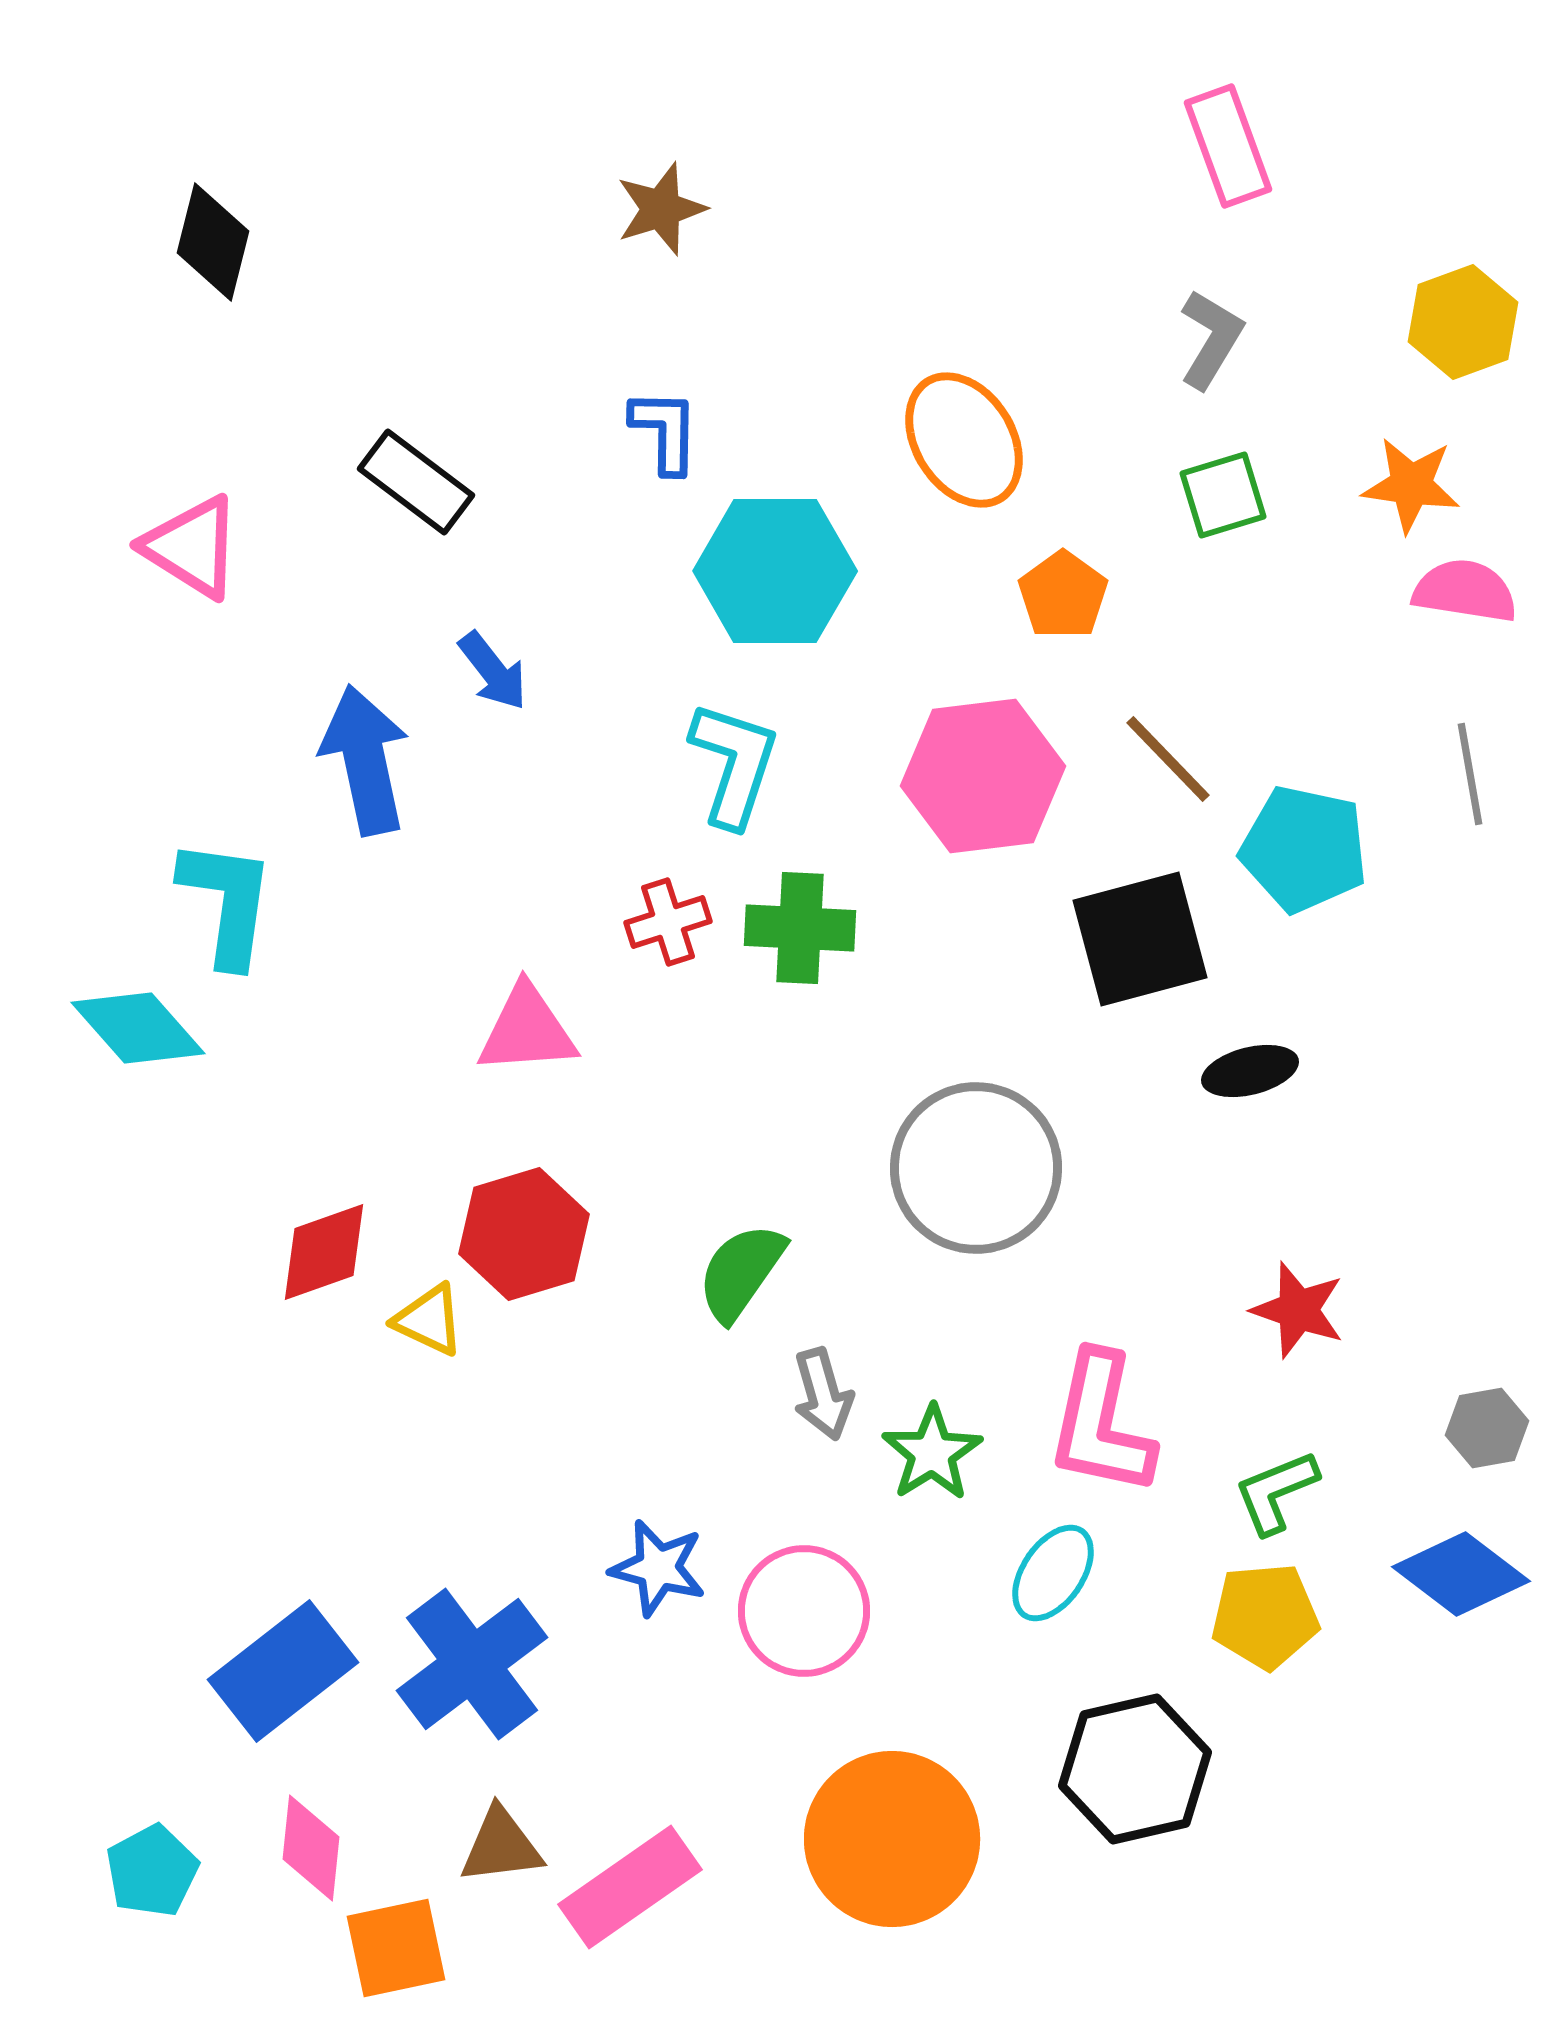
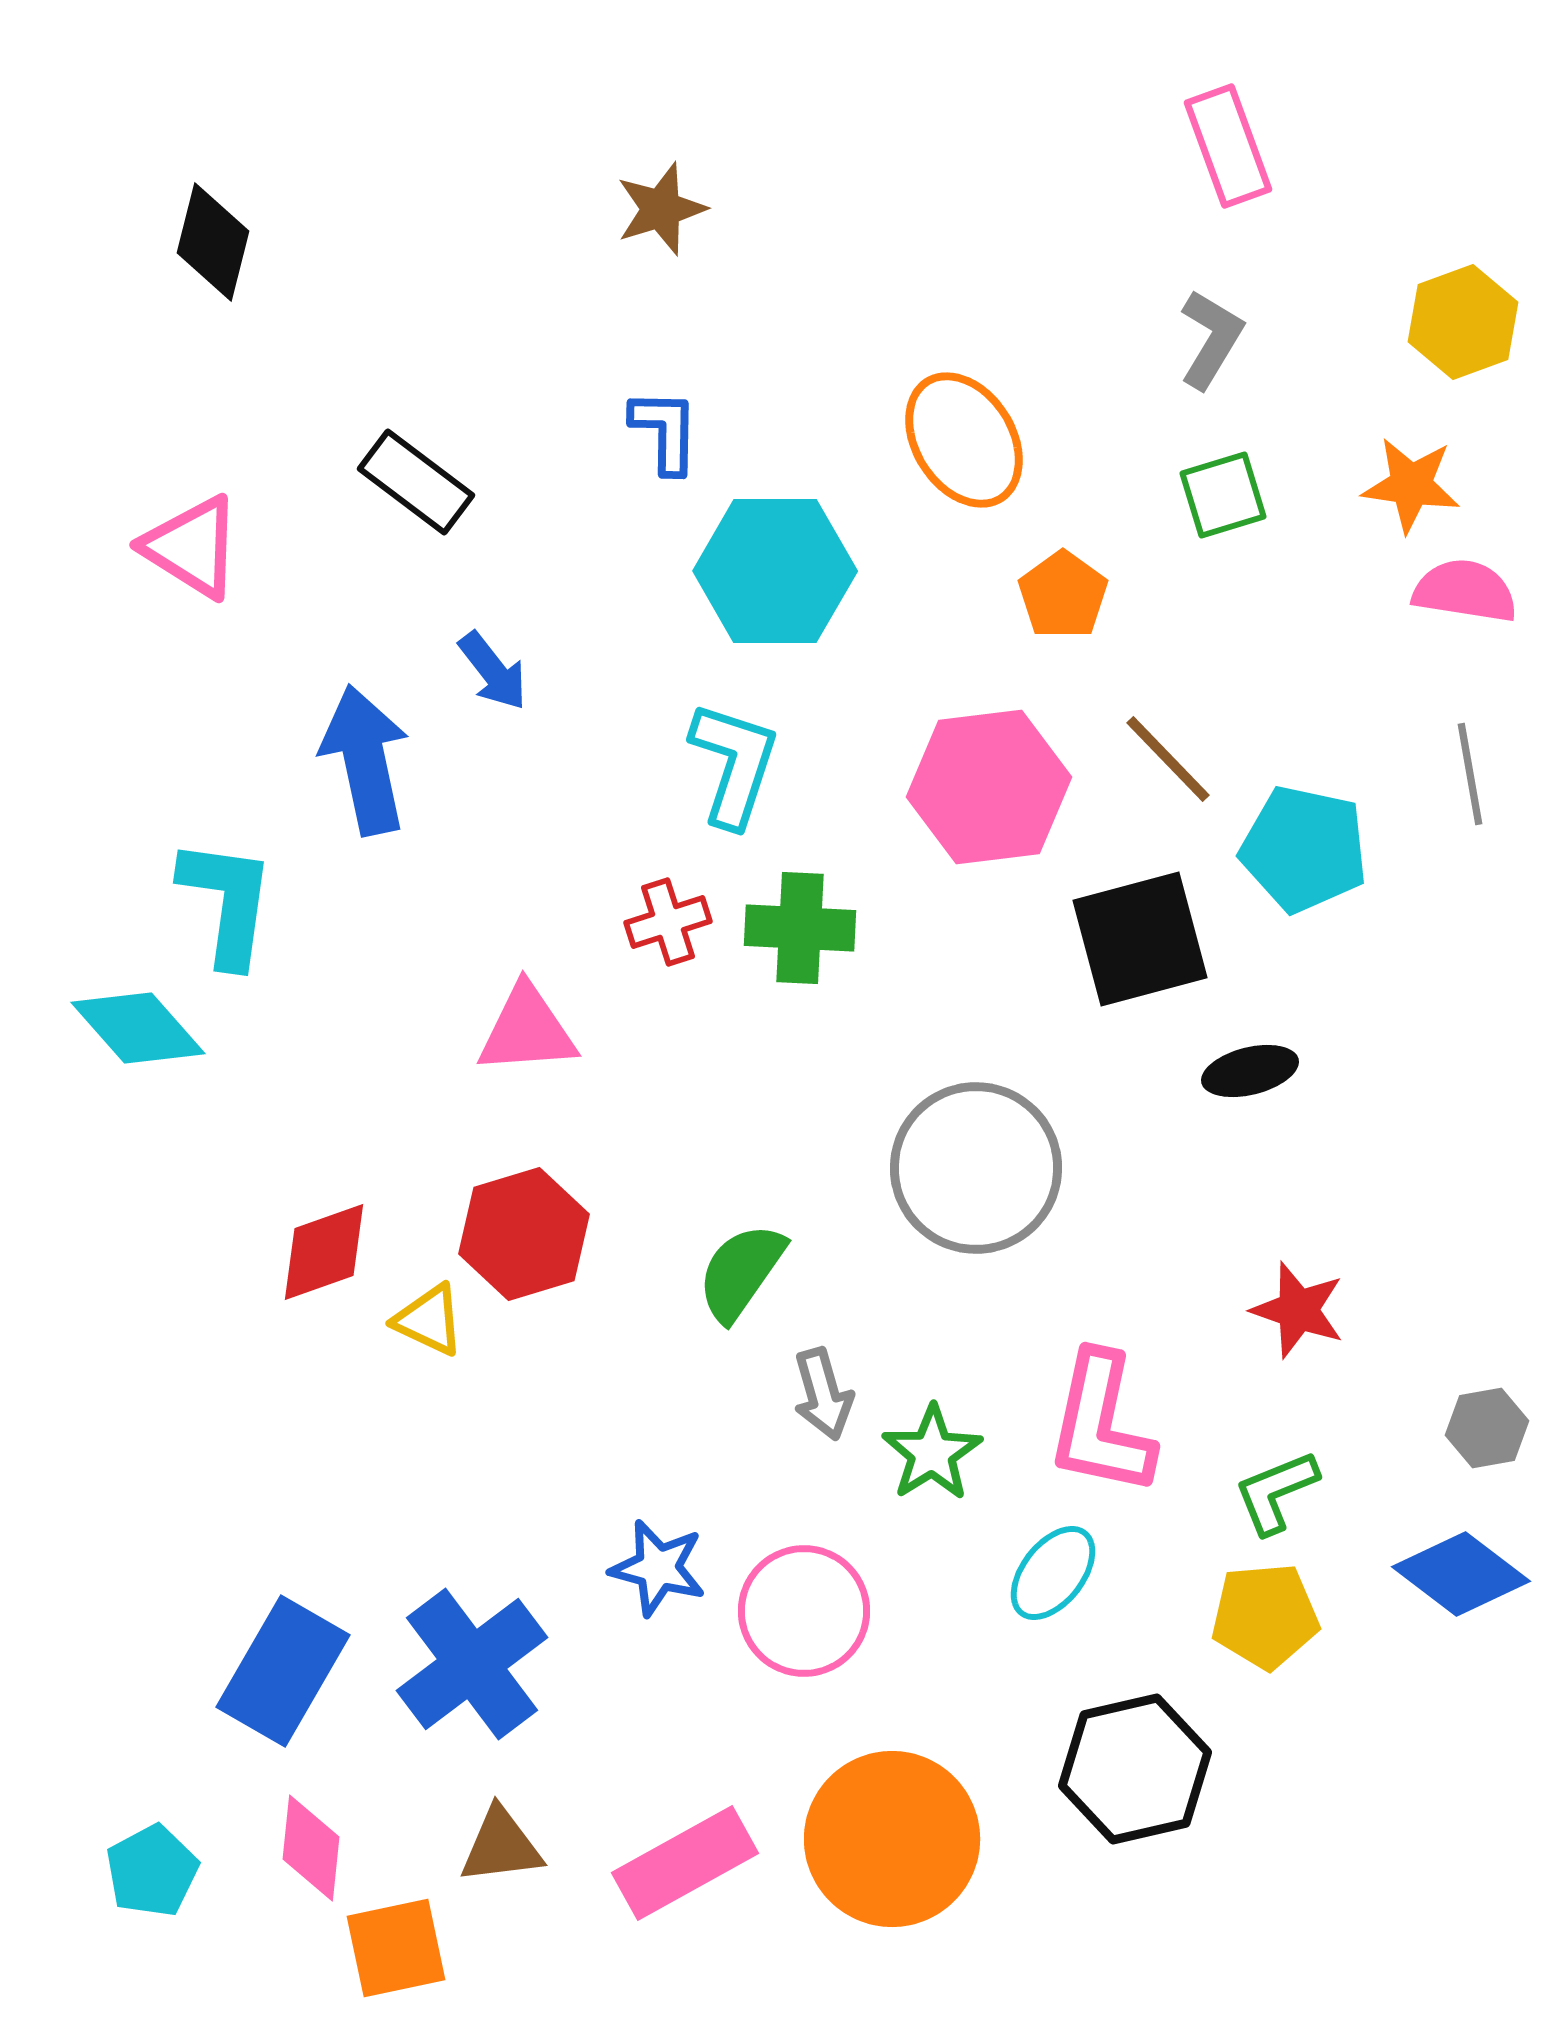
pink hexagon at (983, 776): moved 6 px right, 11 px down
cyan ellipse at (1053, 1573): rotated 4 degrees clockwise
blue rectangle at (283, 1671): rotated 22 degrees counterclockwise
pink rectangle at (630, 1887): moved 55 px right, 24 px up; rotated 6 degrees clockwise
